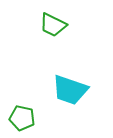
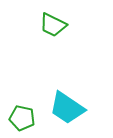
cyan trapezoid: moved 3 px left, 18 px down; rotated 15 degrees clockwise
